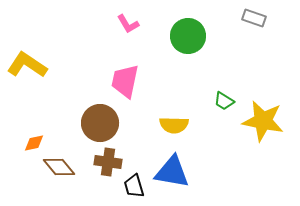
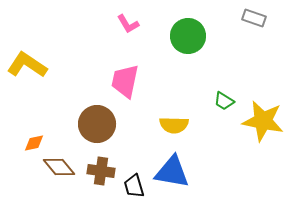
brown circle: moved 3 px left, 1 px down
brown cross: moved 7 px left, 9 px down
